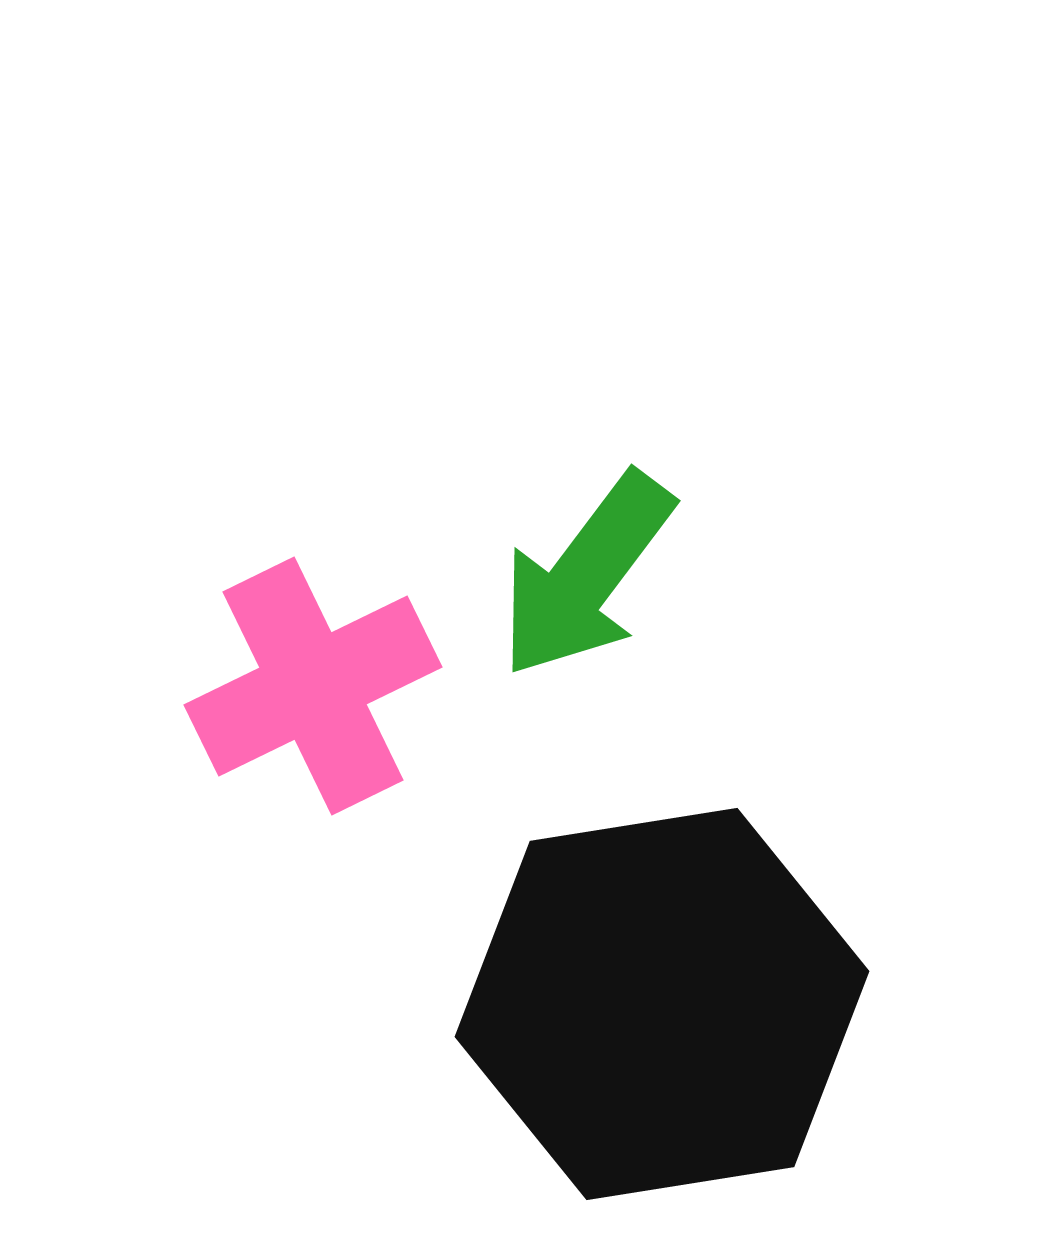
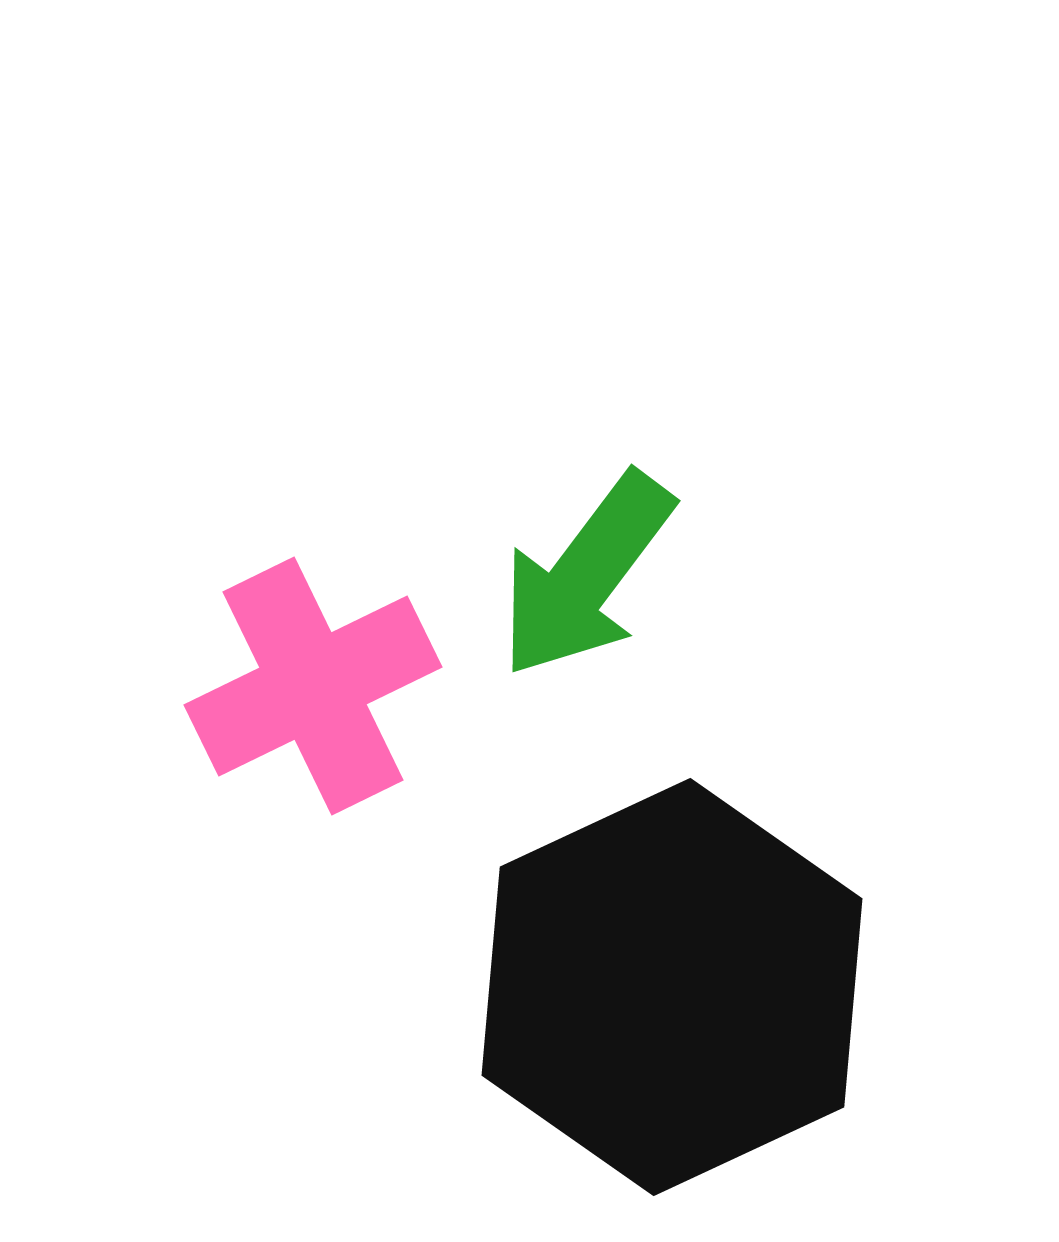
black hexagon: moved 10 px right, 17 px up; rotated 16 degrees counterclockwise
